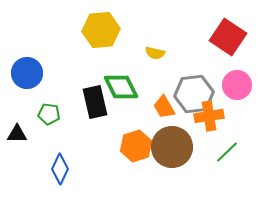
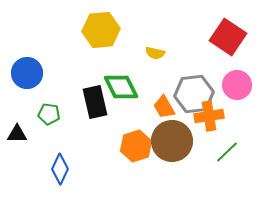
brown circle: moved 6 px up
